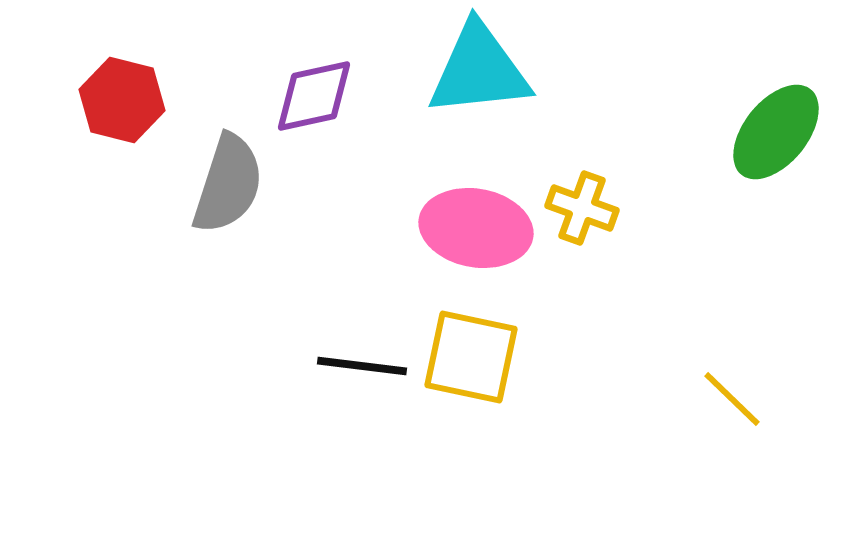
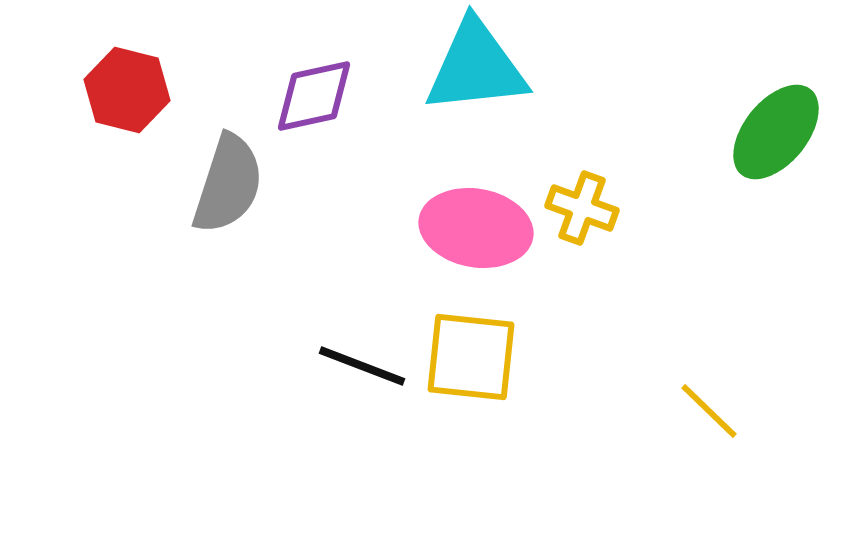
cyan triangle: moved 3 px left, 3 px up
red hexagon: moved 5 px right, 10 px up
yellow square: rotated 6 degrees counterclockwise
black line: rotated 14 degrees clockwise
yellow line: moved 23 px left, 12 px down
